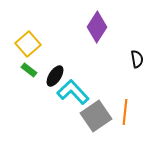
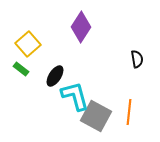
purple diamond: moved 16 px left
green rectangle: moved 8 px left, 1 px up
cyan L-shape: moved 2 px right, 4 px down; rotated 28 degrees clockwise
orange line: moved 4 px right
gray square: rotated 28 degrees counterclockwise
